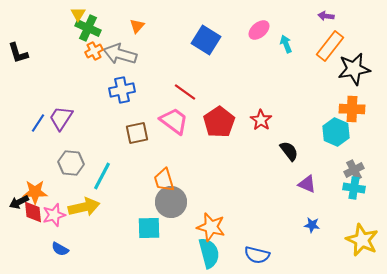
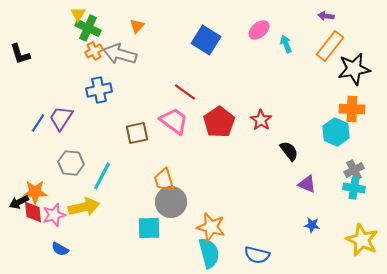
black L-shape at (18, 53): moved 2 px right, 1 px down
blue cross at (122, 90): moved 23 px left
